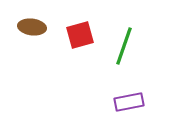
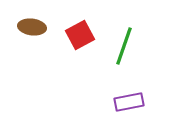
red square: rotated 12 degrees counterclockwise
